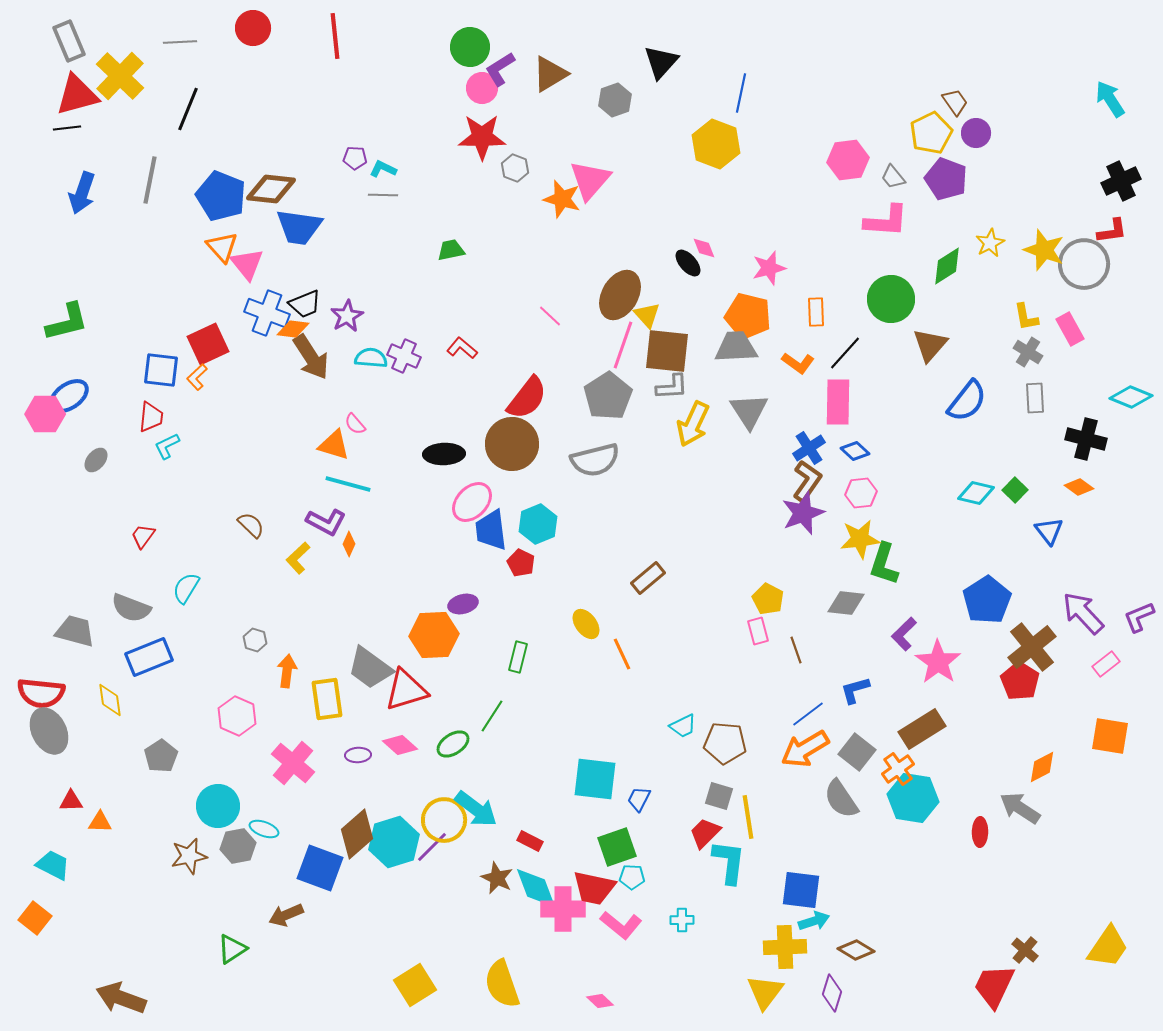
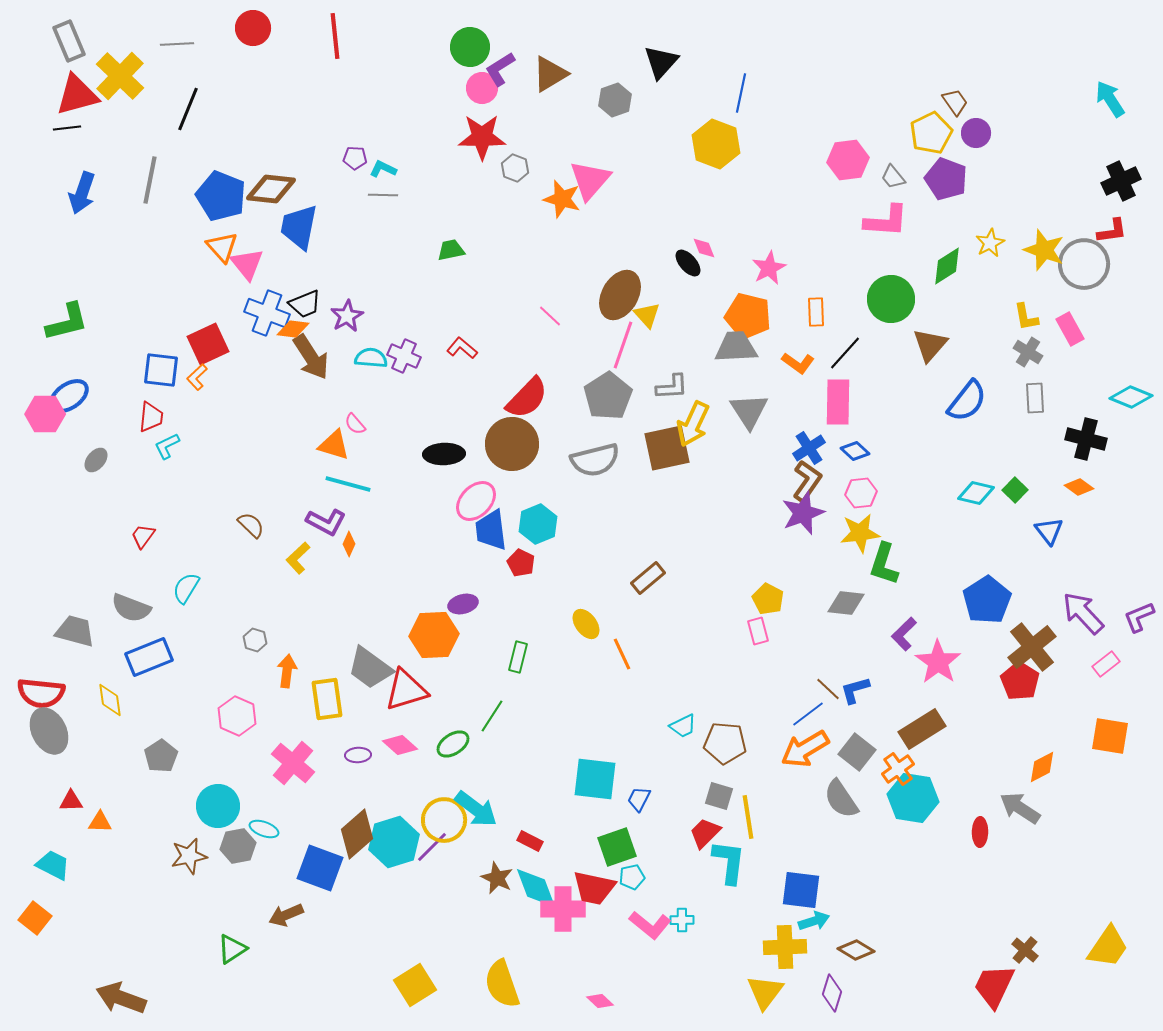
gray line at (180, 42): moved 3 px left, 2 px down
blue trapezoid at (299, 227): rotated 93 degrees clockwise
pink star at (769, 268): rotated 12 degrees counterclockwise
brown square at (667, 351): moved 97 px down; rotated 18 degrees counterclockwise
red semicircle at (527, 398): rotated 6 degrees clockwise
pink ellipse at (472, 502): moved 4 px right, 1 px up
yellow star at (860, 539): moved 6 px up
brown line at (796, 650): moved 32 px right, 39 px down; rotated 28 degrees counterclockwise
cyan pentagon at (632, 877): rotated 15 degrees counterclockwise
pink L-shape at (621, 925): moved 29 px right
